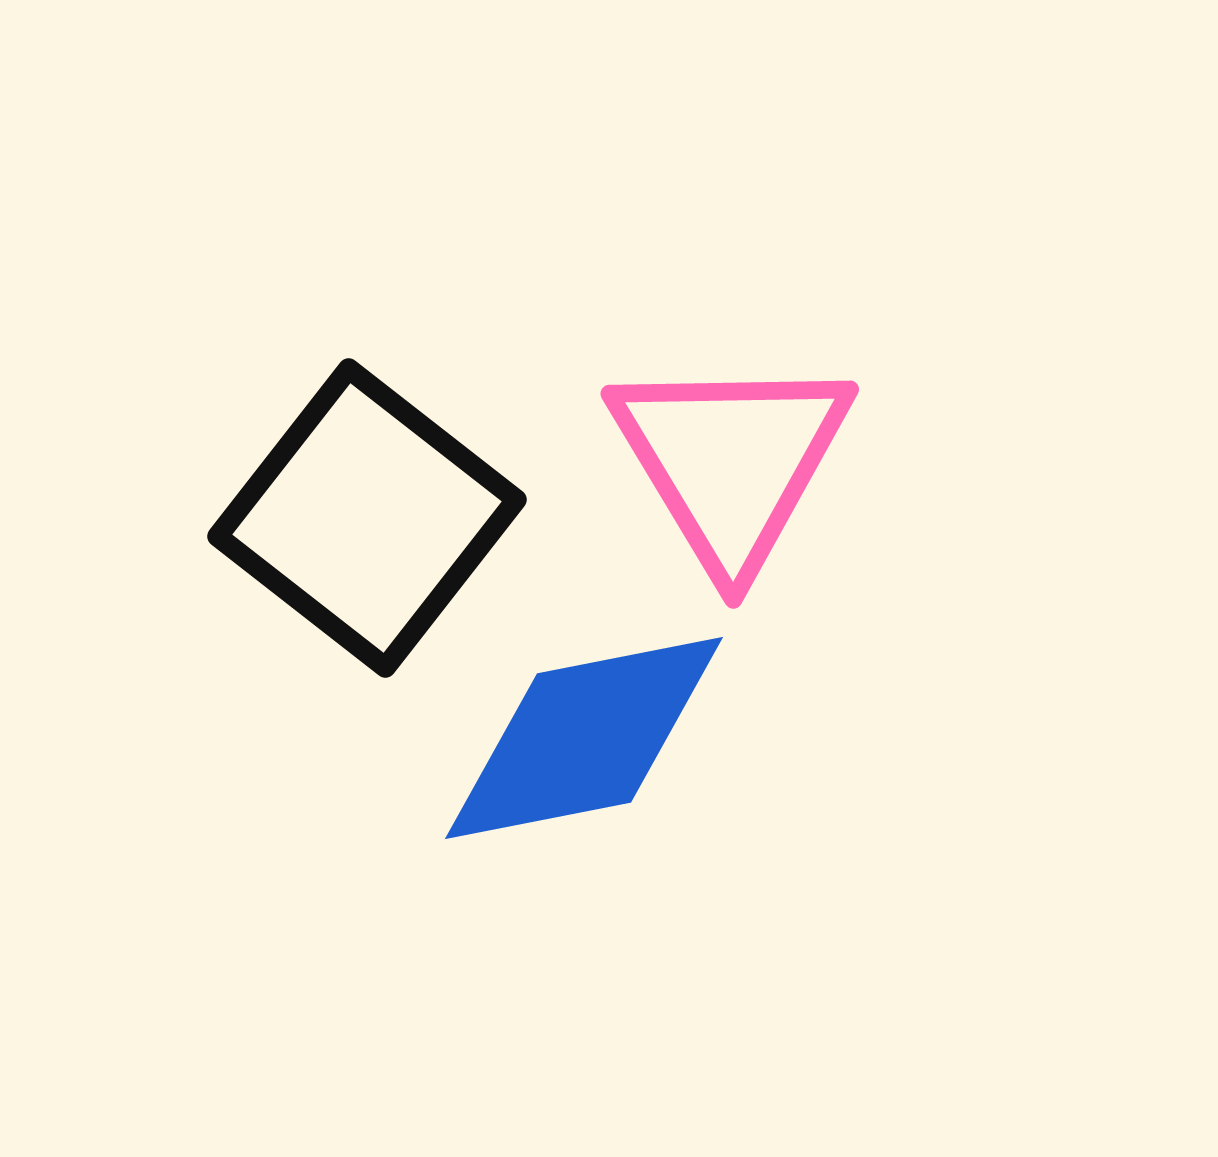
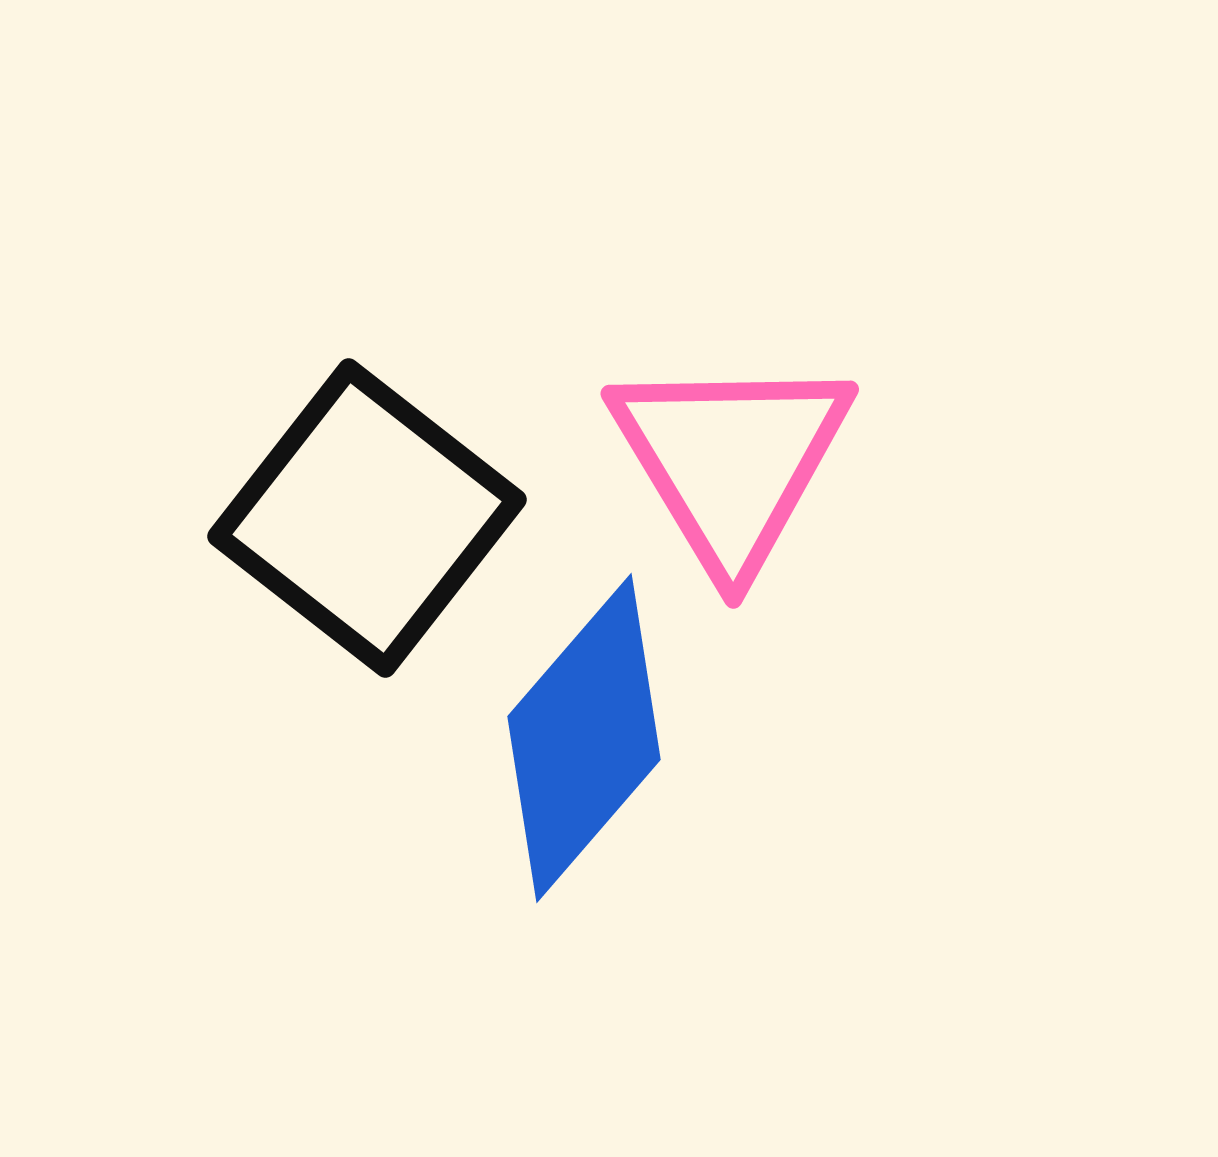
blue diamond: rotated 38 degrees counterclockwise
